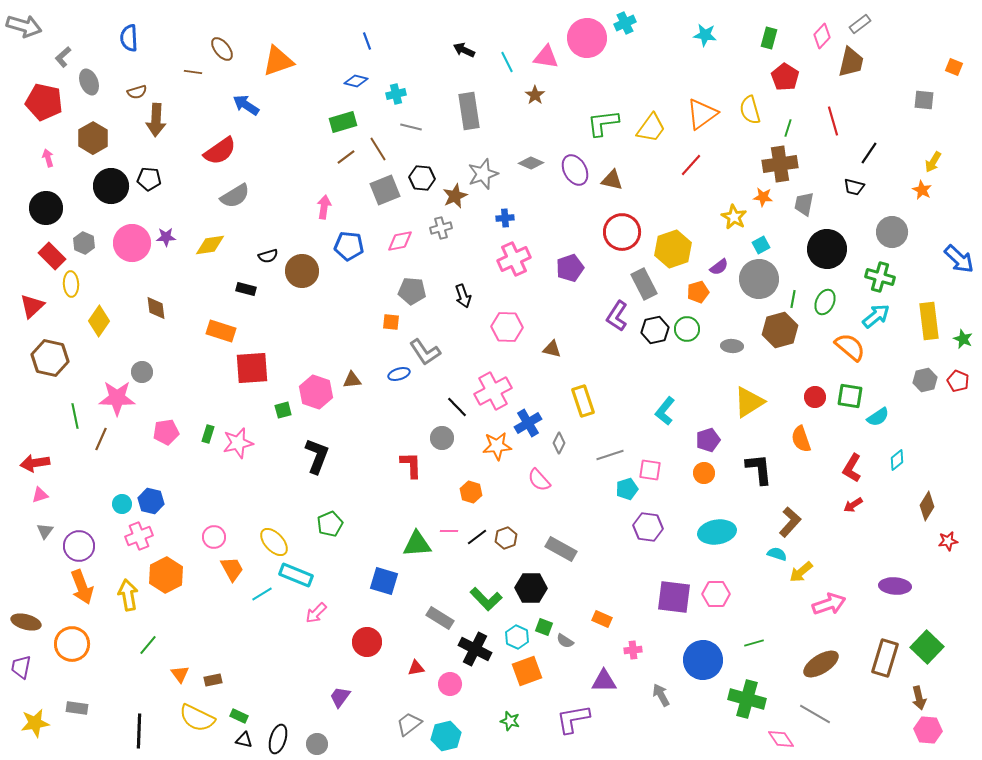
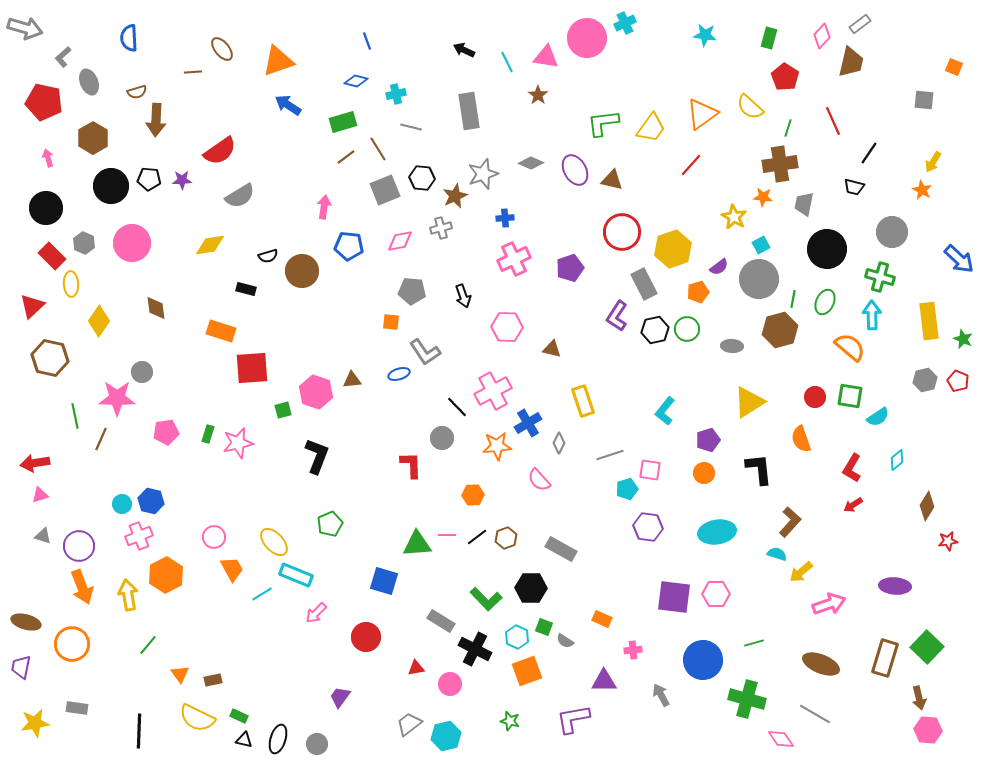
gray arrow at (24, 26): moved 1 px right, 2 px down
brown line at (193, 72): rotated 12 degrees counterclockwise
brown star at (535, 95): moved 3 px right
blue arrow at (246, 105): moved 42 px right
yellow semicircle at (750, 110): moved 3 px up; rotated 32 degrees counterclockwise
red line at (833, 121): rotated 8 degrees counterclockwise
gray semicircle at (235, 196): moved 5 px right
purple star at (166, 237): moved 16 px right, 57 px up
cyan arrow at (876, 316): moved 4 px left, 1 px up; rotated 52 degrees counterclockwise
orange hexagon at (471, 492): moved 2 px right, 3 px down; rotated 20 degrees counterclockwise
gray triangle at (45, 531): moved 2 px left, 5 px down; rotated 48 degrees counterclockwise
pink line at (449, 531): moved 2 px left, 4 px down
gray rectangle at (440, 618): moved 1 px right, 3 px down
red circle at (367, 642): moved 1 px left, 5 px up
brown ellipse at (821, 664): rotated 54 degrees clockwise
